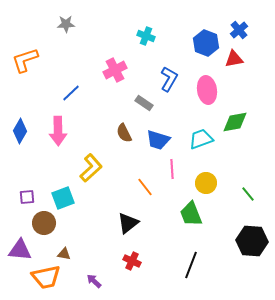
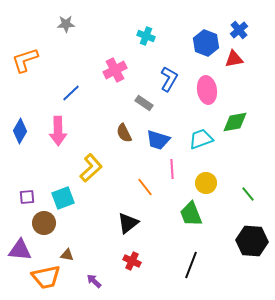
brown triangle: moved 3 px right, 1 px down
